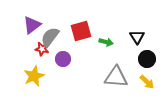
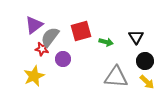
purple triangle: moved 2 px right
black triangle: moved 1 px left
black circle: moved 2 px left, 2 px down
